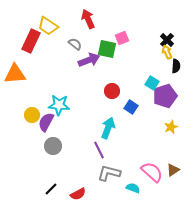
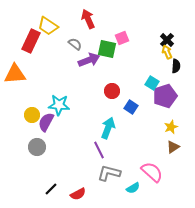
gray circle: moved 16 px left, 1 px down
brown triangle: moved 23 px up
cyan semicircle: rotated 128 degrees clockwise
